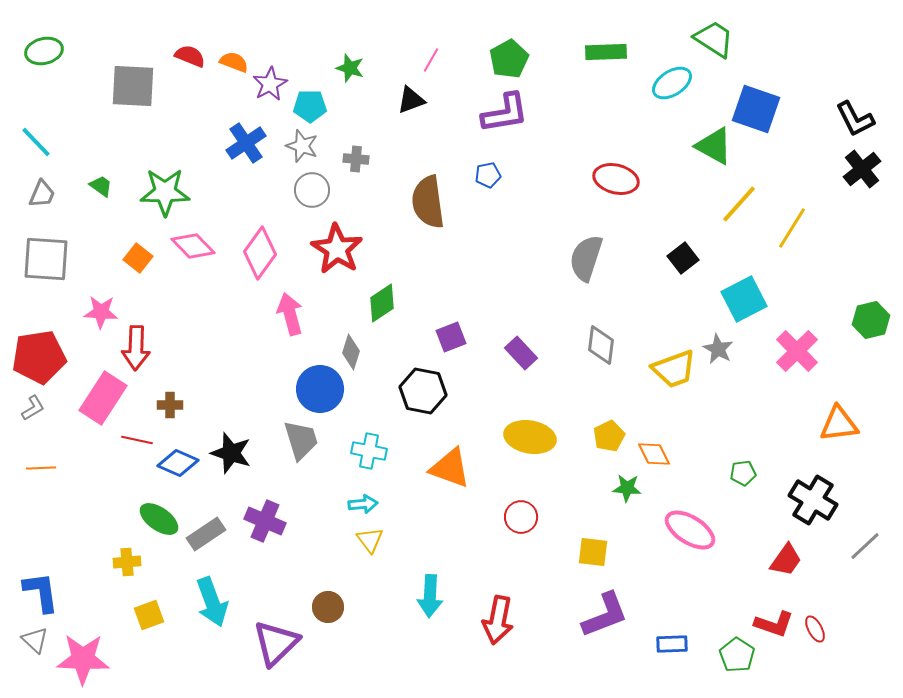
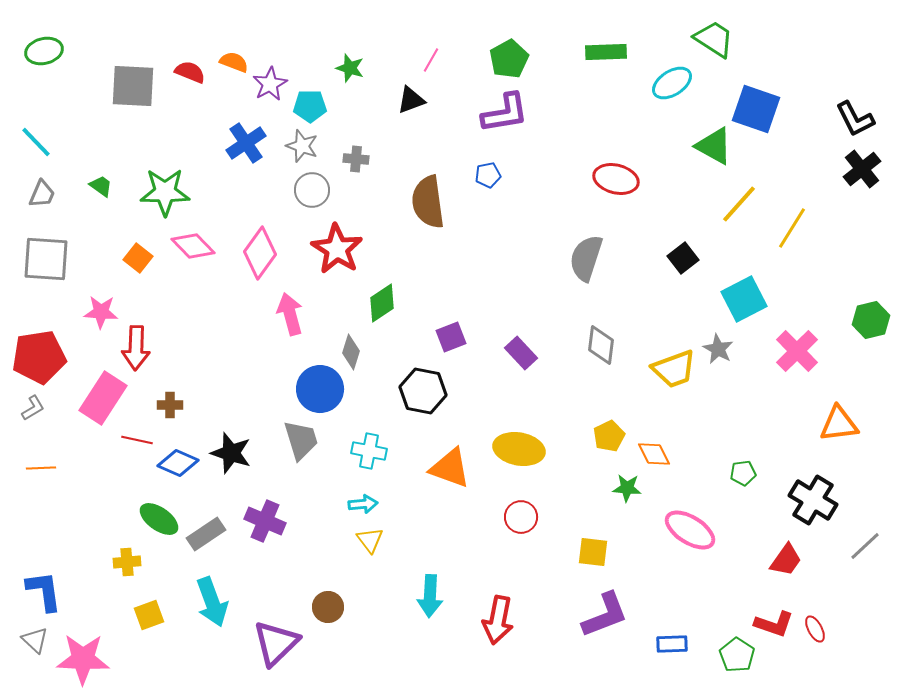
red semicircle at (190, 56): moved 16 px down
yellow ellipse at (530, 437): moved 11 px left, 12 px down
blue L-shape at (41, 592): moved 3 px right, 1 px up
